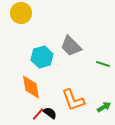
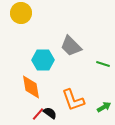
cyan hexagon: moved 1 px right, 3 px down; rotated 15 degrees clockwise
